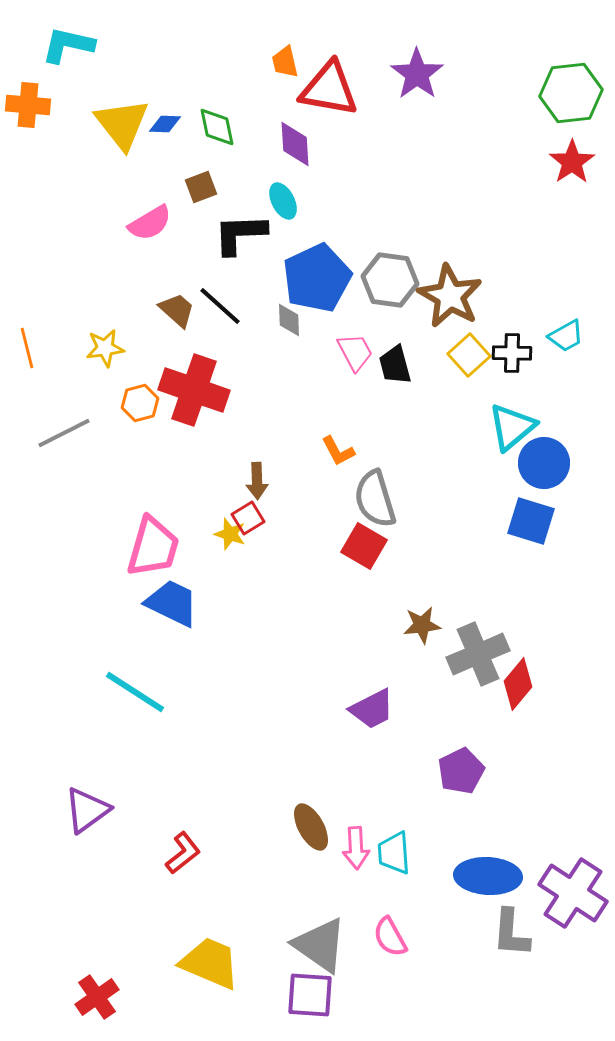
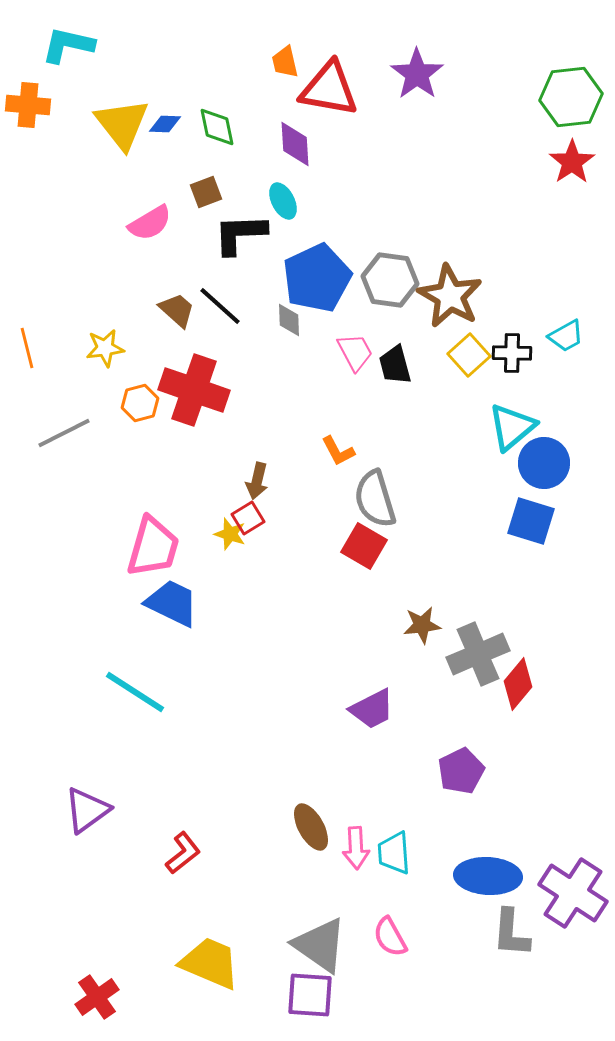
green hexagon at (571, 93): moved 4 px down
brown square at (201, 187): moved 5 px right, 5 px down
brown arrow at (257, 481): rotated 15 degrees clockwise
